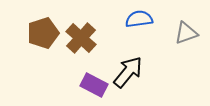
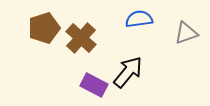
brown pentagon: moved 1 px right, 5 px up
